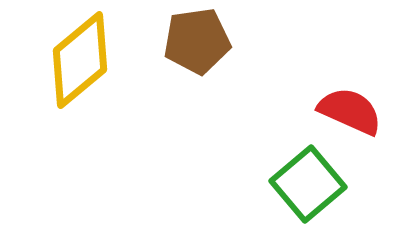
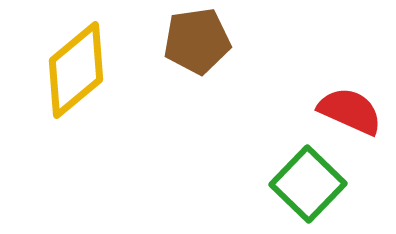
yellow diamond: moved 4 px left, 10 px down
green square: rotated 6 degrees counterclockwise
